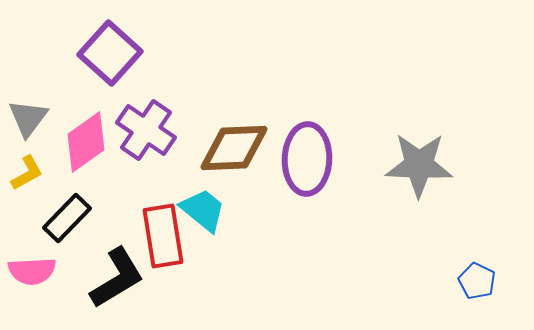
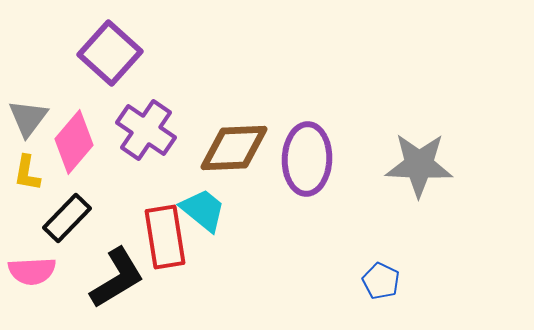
pink diamond: moved 12 px left; rotated 14 degrees counterclockwise
yellow L-shape: rotated 129 degrees clockwise
red rectangle: moved 2 px right, 1 px down
blue pentagon: moved 96 px left
